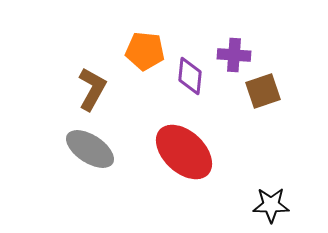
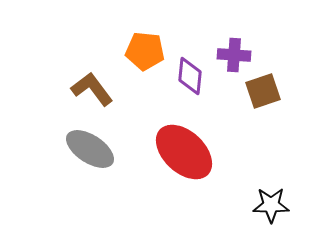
brown L-shape: rotated 66 degrees counterclockwise
